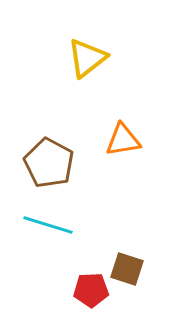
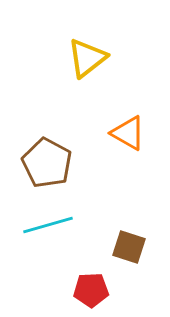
orange triangle: moved 5 px right, 7 px up; rotated 39 degrees clockwise
brown pentagon: moved 2 px left
cyan line: rotated 33 degrees counterclockwise
brown square: moved 2 px right, 22 px up
